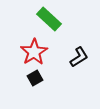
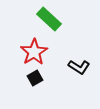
black L-shape: moved 10 px down; rotated 65 degrees clockwise
